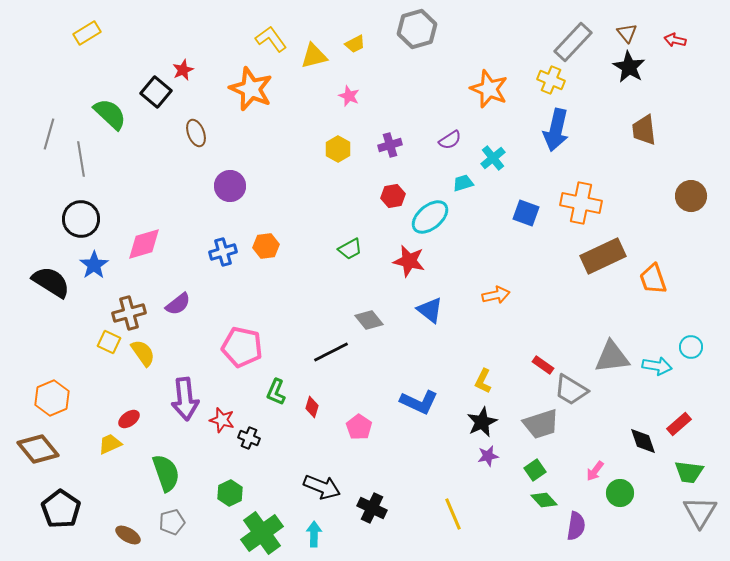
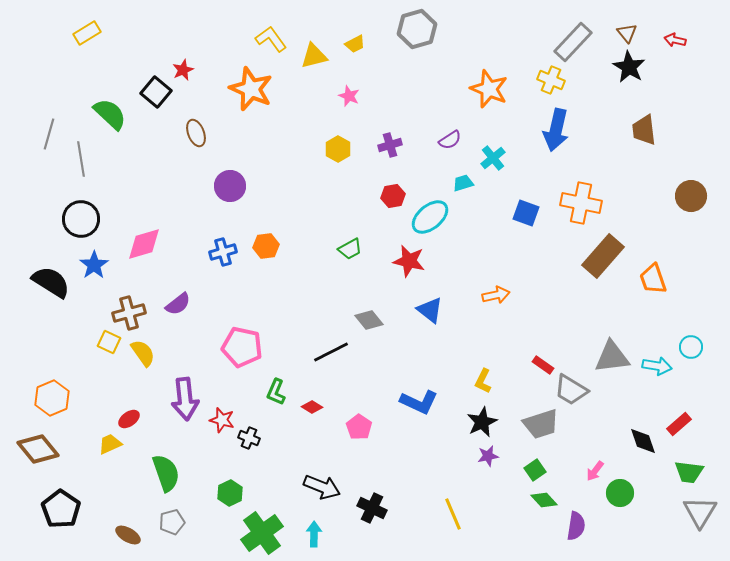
brown rectangle at (603, 256): rotated 24 degrees counterclockwise
red diamond at (312, 407): rotated 75 degrees counterclockwise
